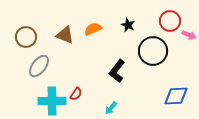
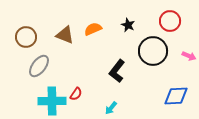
pink arrow: moved 21 px down
